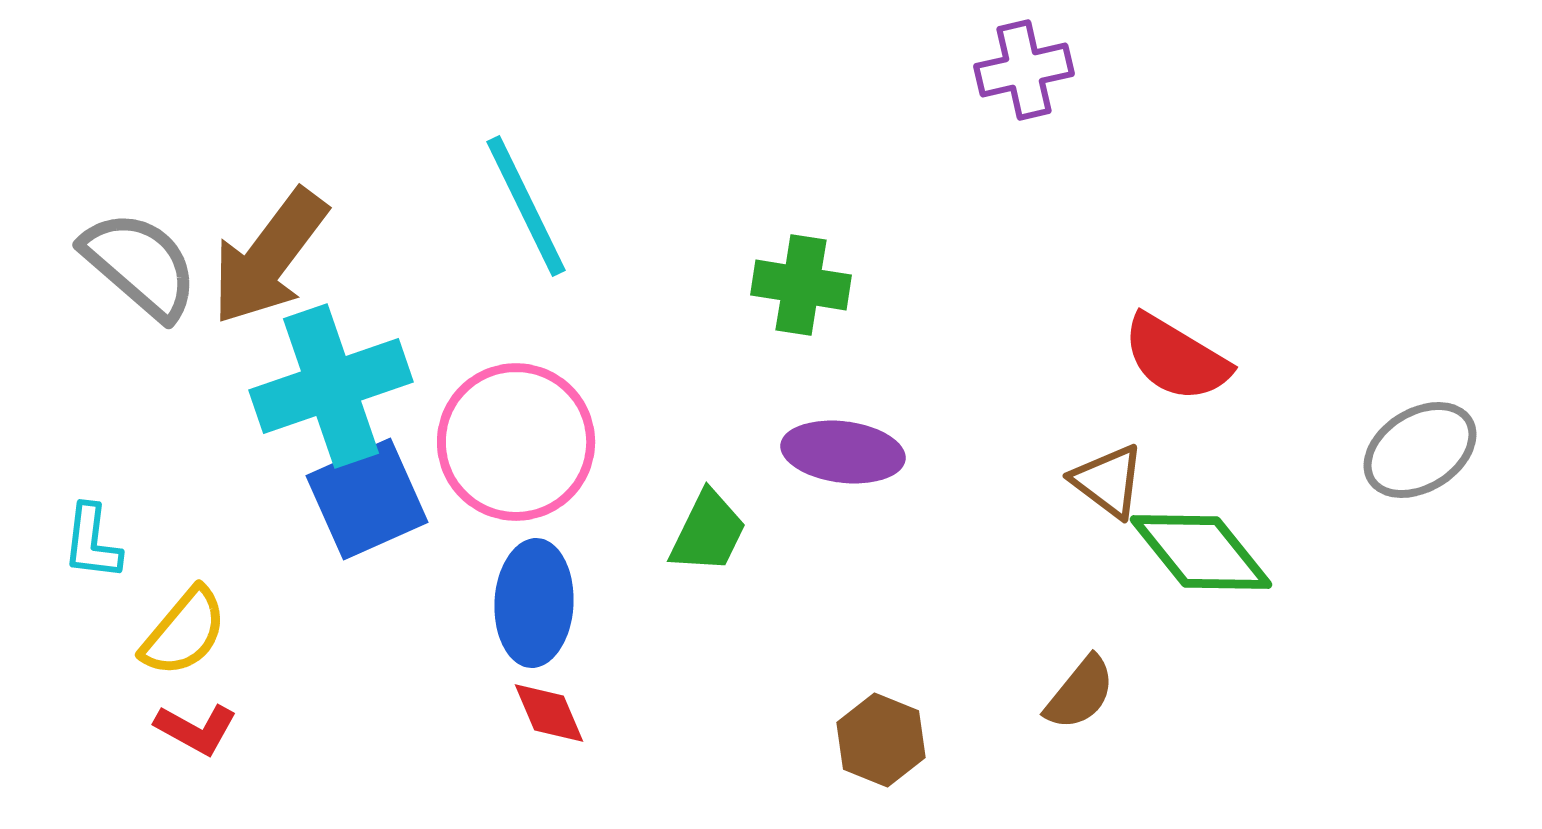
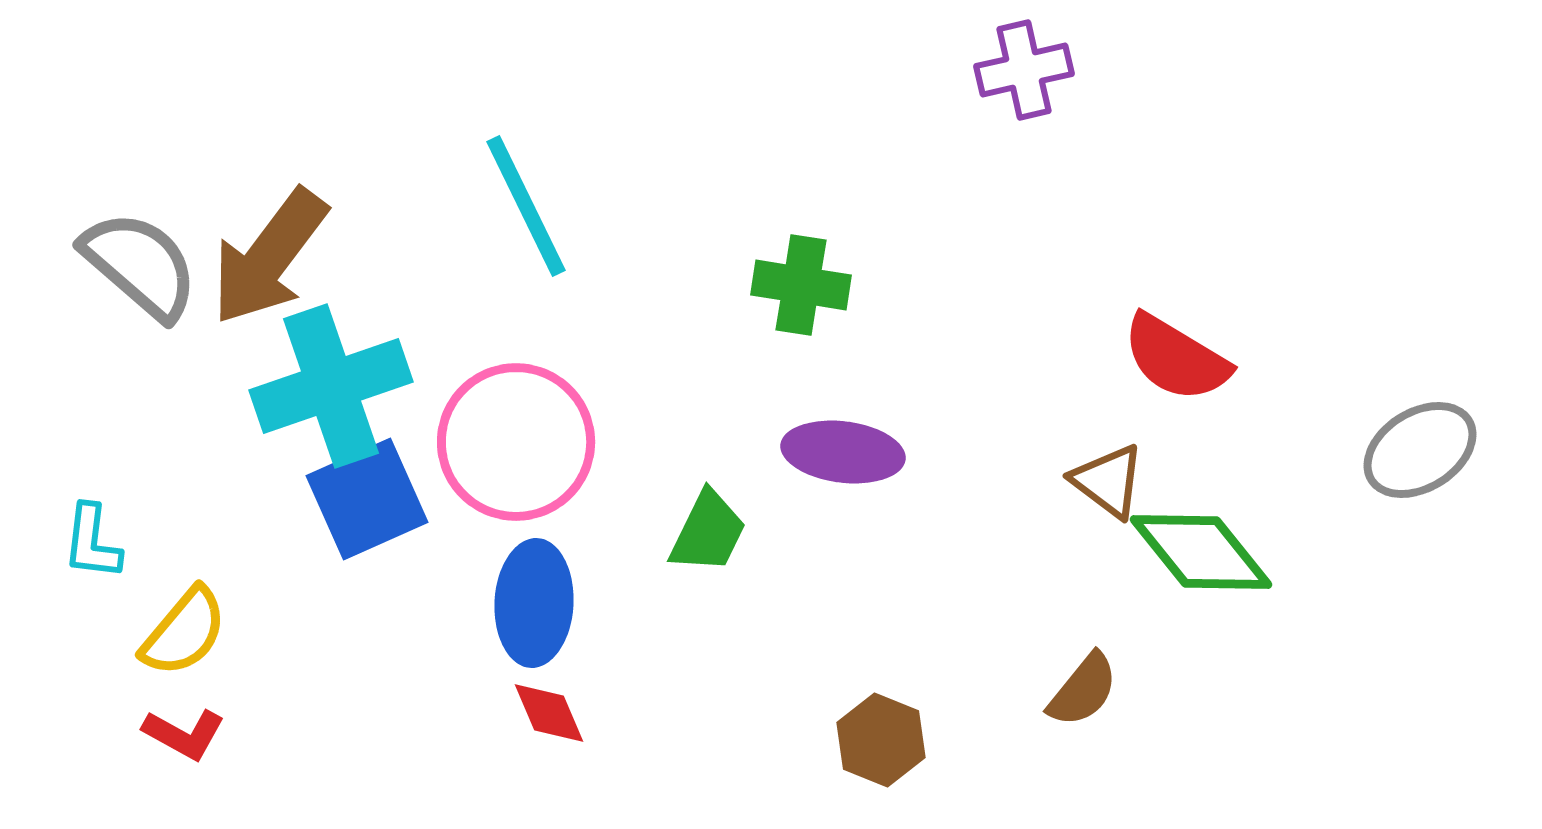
brown semicircle: moved 3 px right, 3 px up
red L-shape: moved 12 px left, 5 px down
